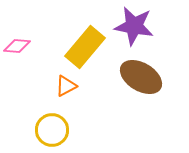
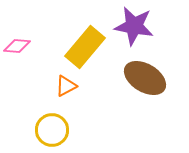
brown ellipse: moved 4 px right, 1 px down
